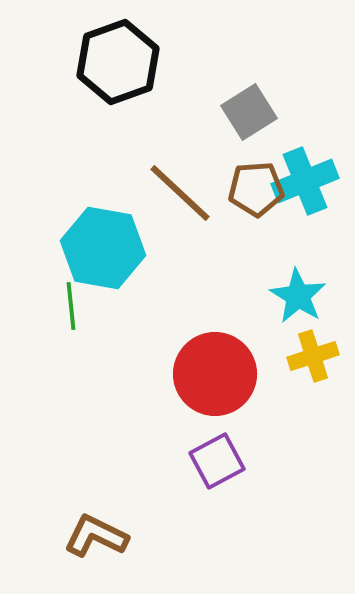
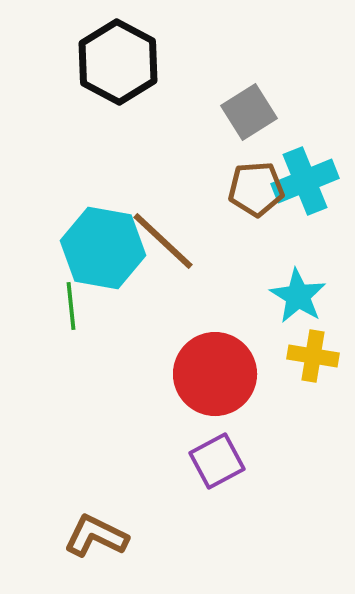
black hexagon: rotated 12 degrees counterclockwise
brown line: moved 17 px left, 48 px down
yellow cross: rotated 27 degrees clockwise
